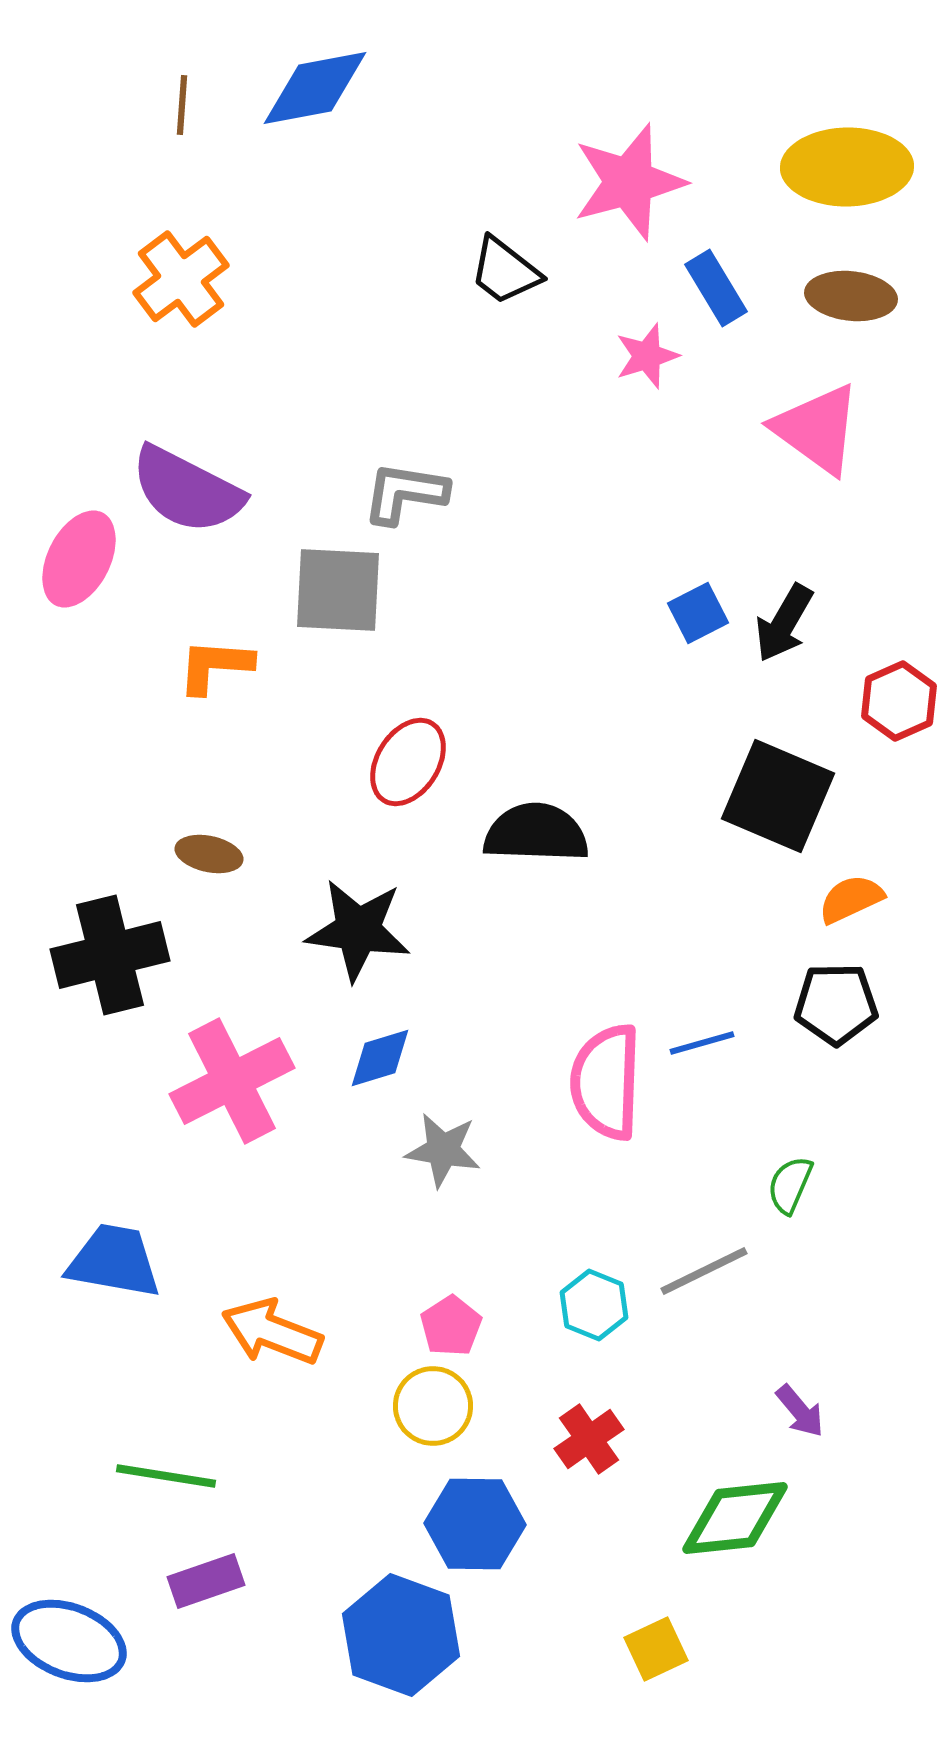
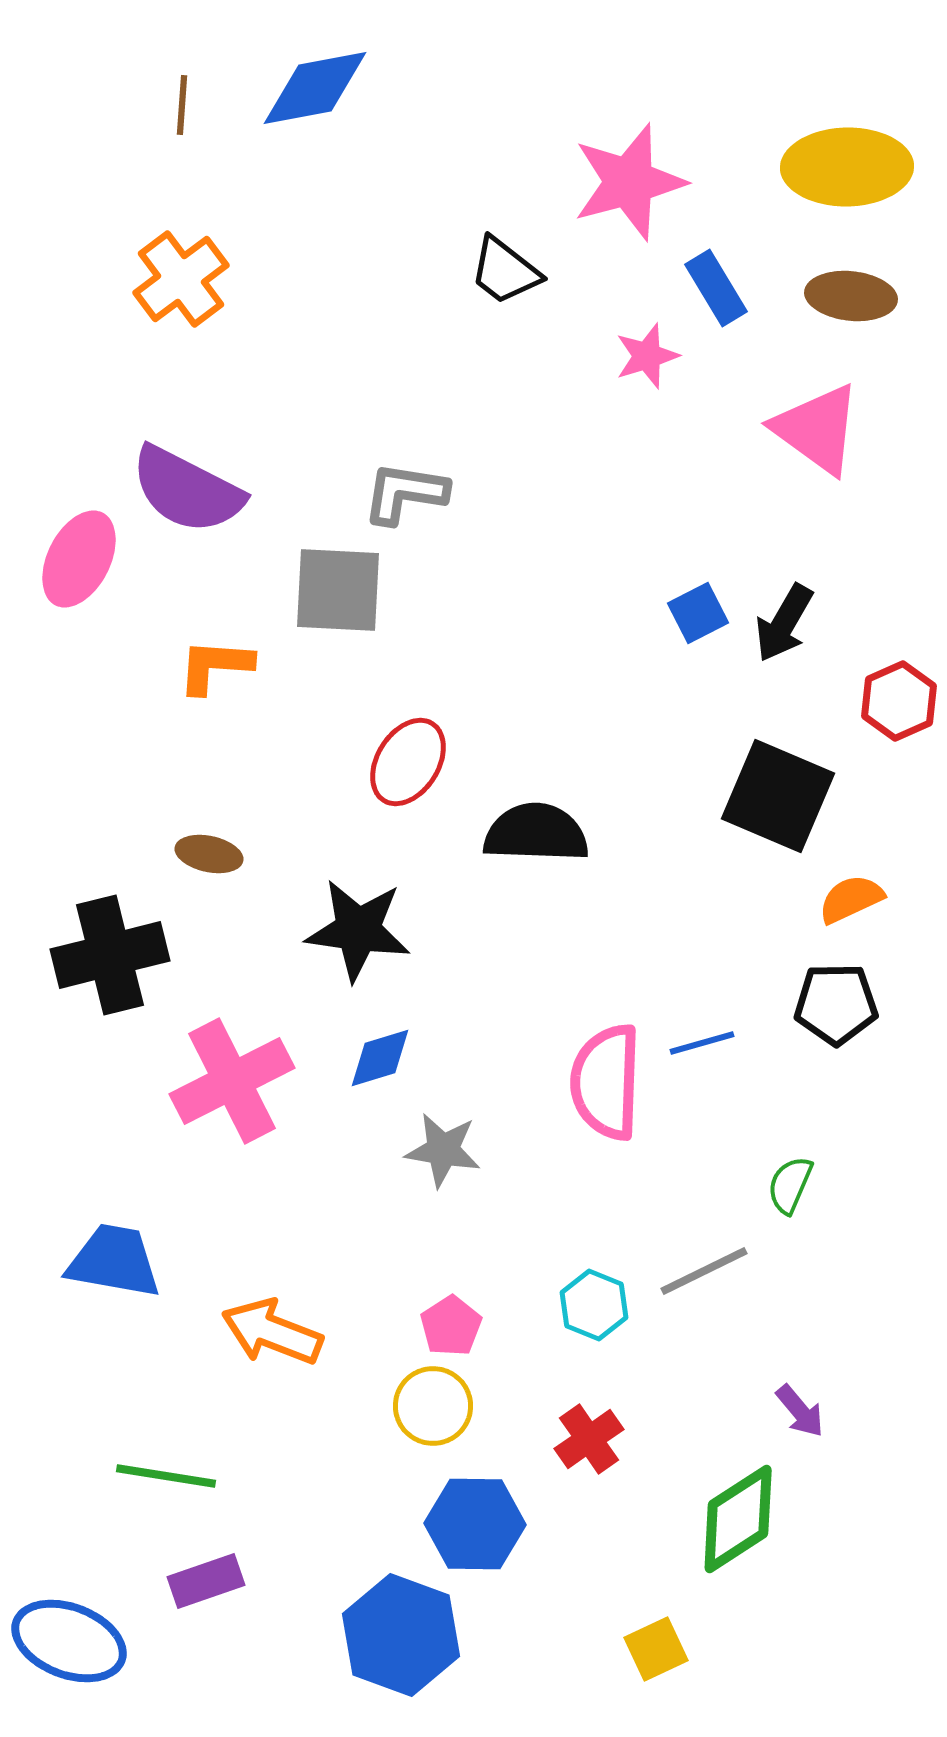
green diamond at (735, 1518): moved 3 px right, 1 px down; rotated 27 degrees counterclockwise
